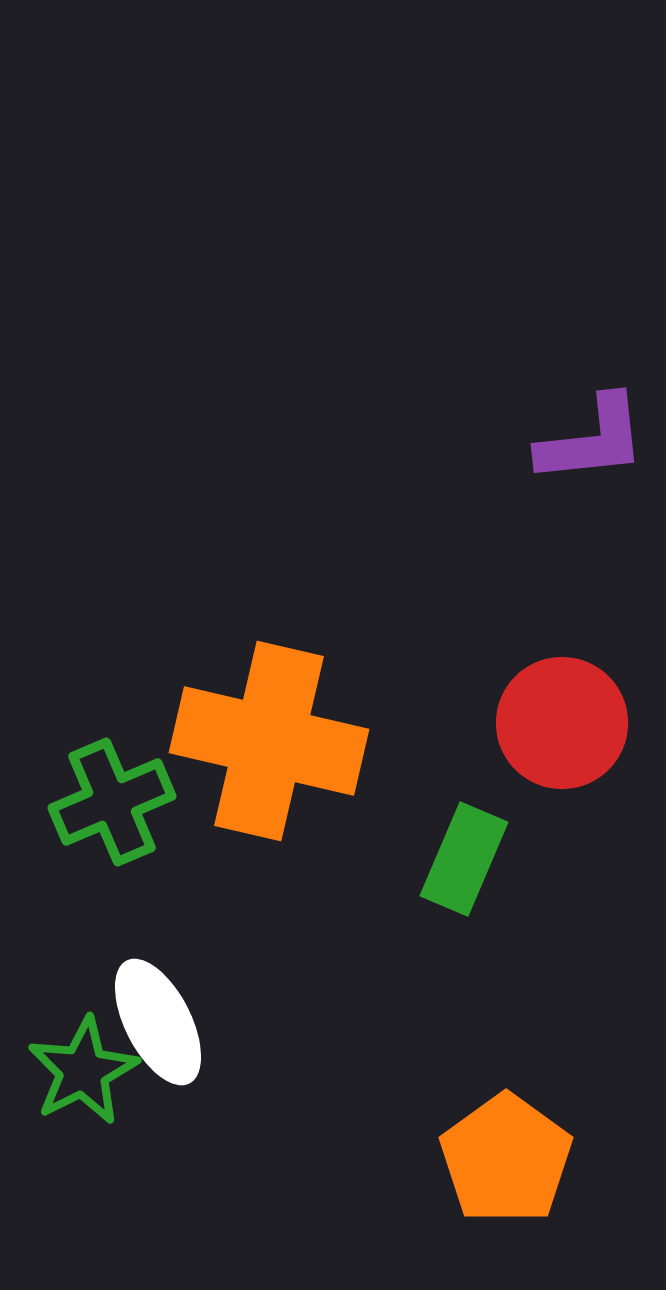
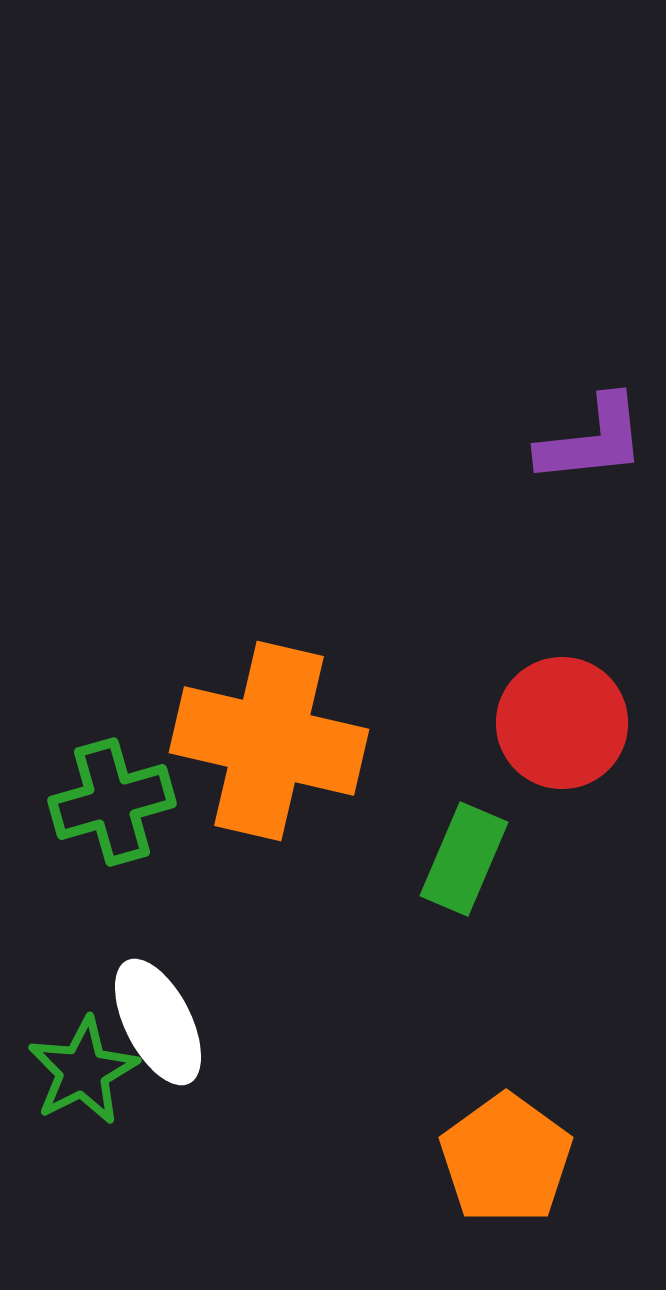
green cross: rotated 7 degrees clockwise
